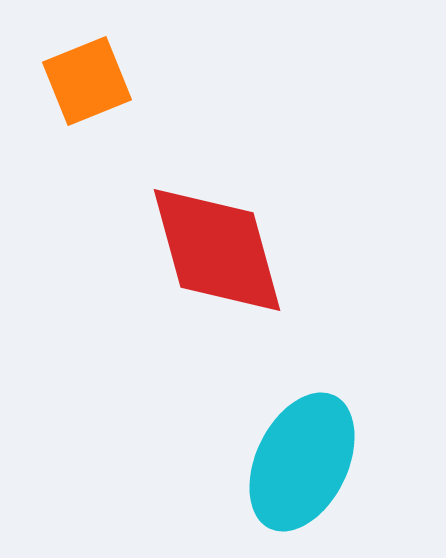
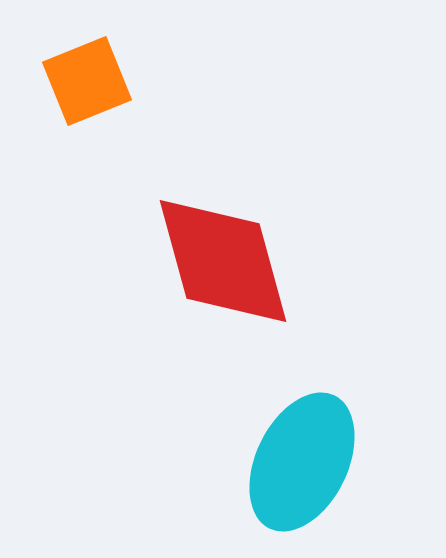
red diamond: moved 6 px right, 11 px down
